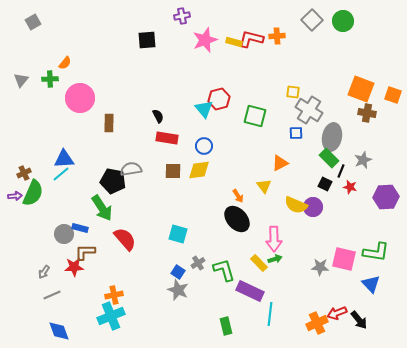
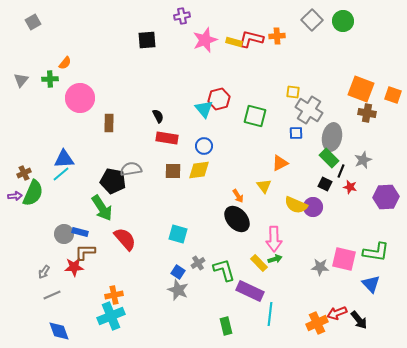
blue rectangle at (80, 228): moved 4 px down
